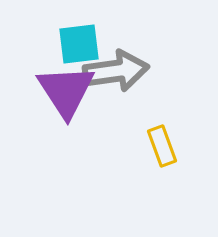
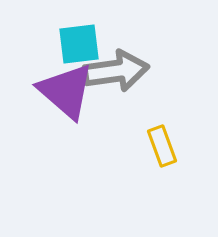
purple triangle: rotated 16 degrees counterclockwise
